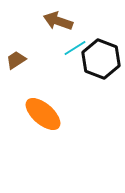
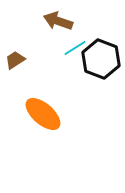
brown trapezoid: moved 1 px left
